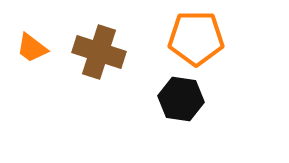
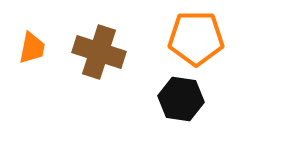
orange trapezoid: rotated 116 degrees counterclockwise
